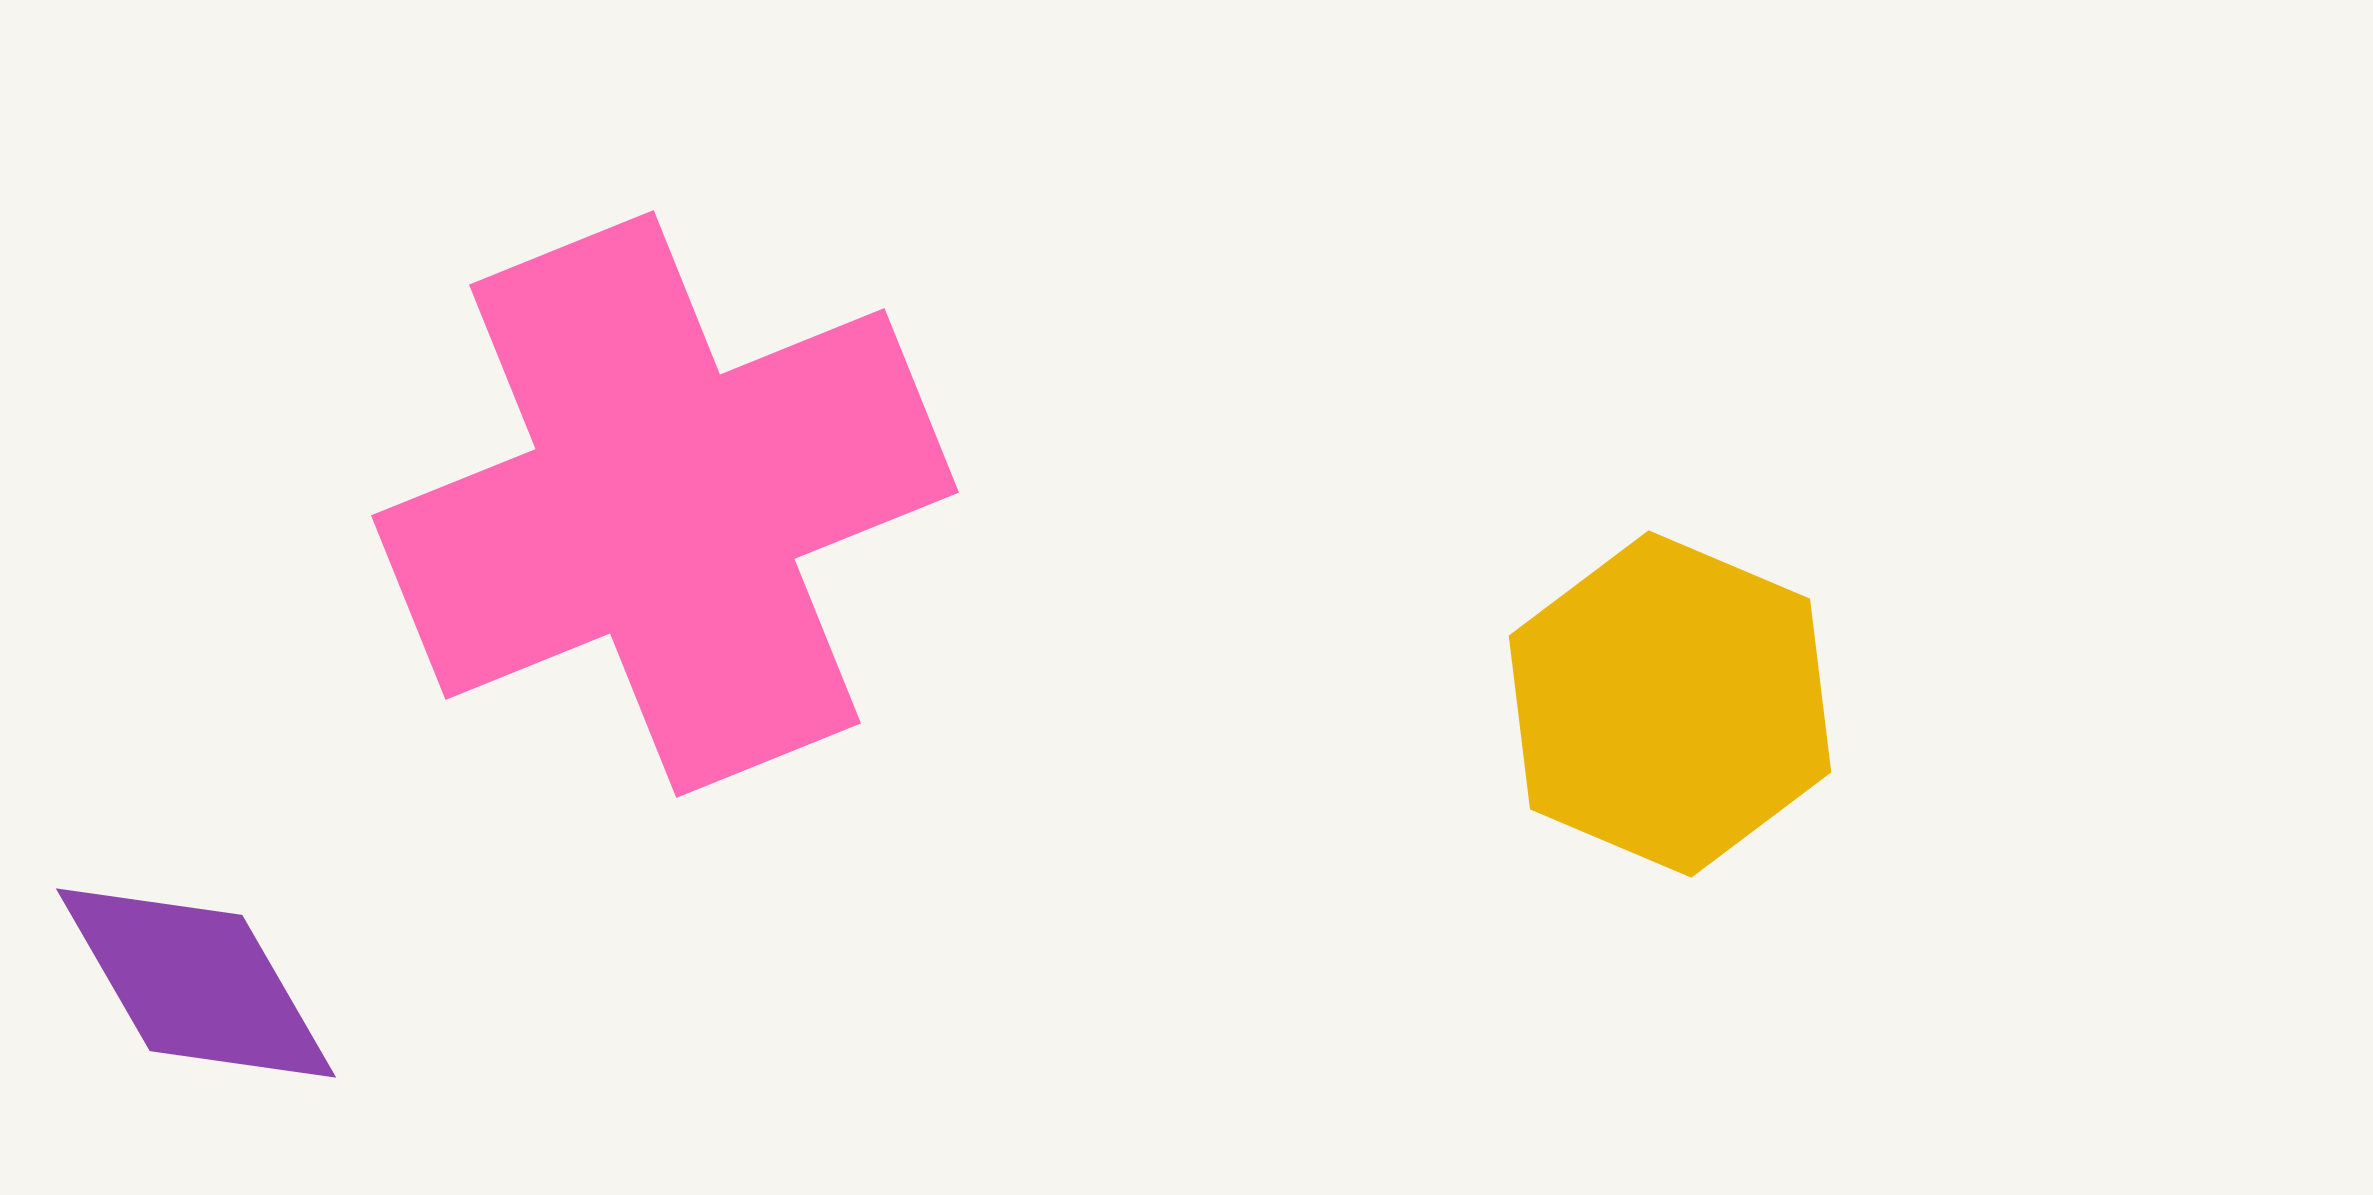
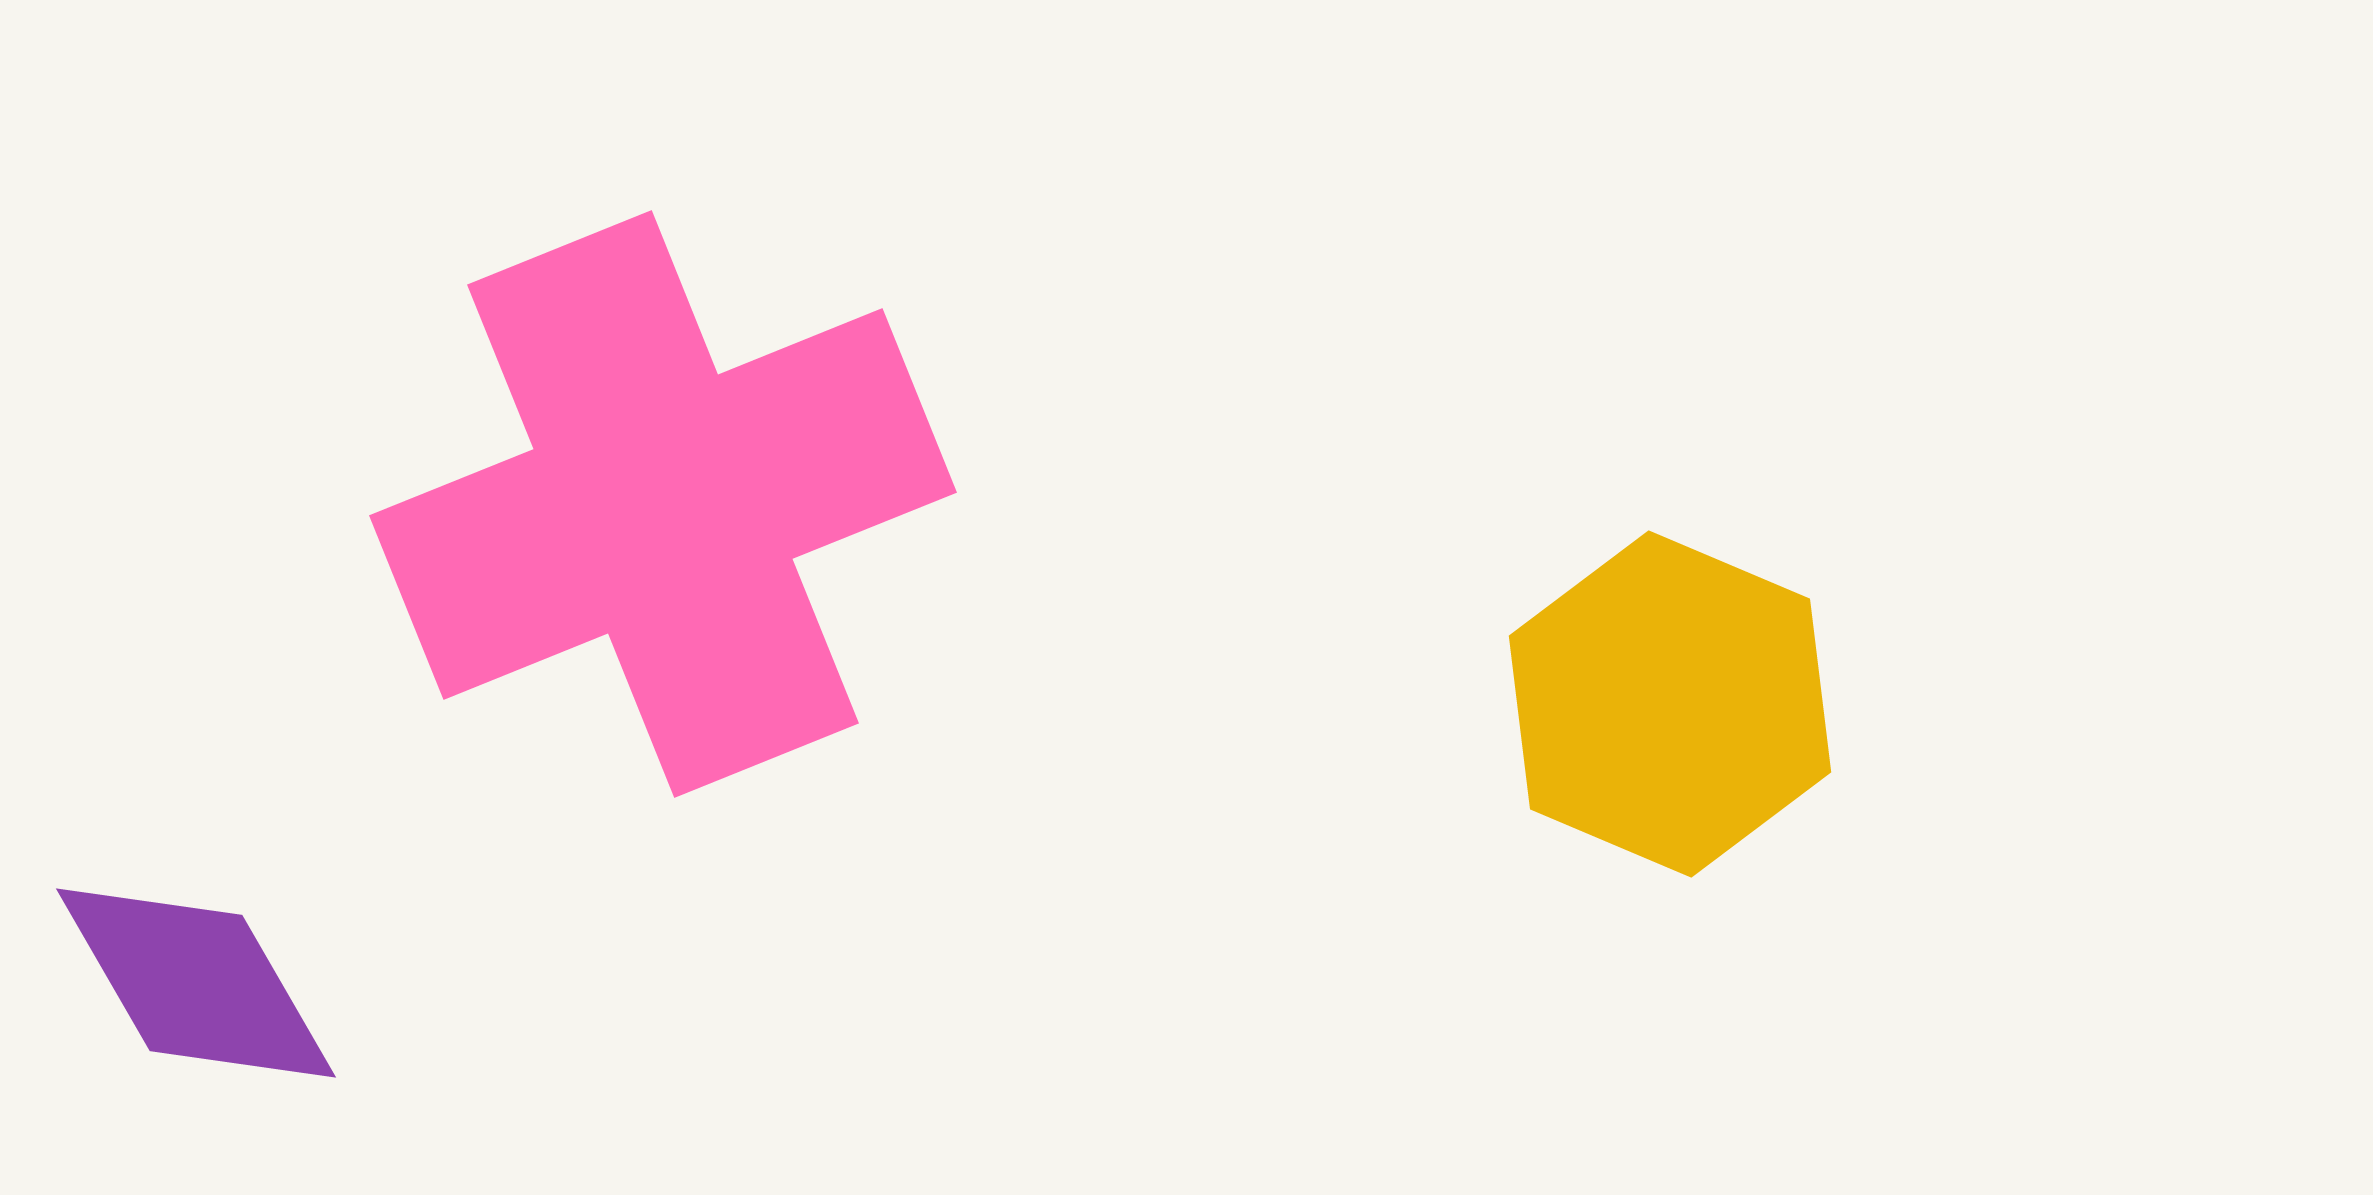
pink cross: moved 2 px left
